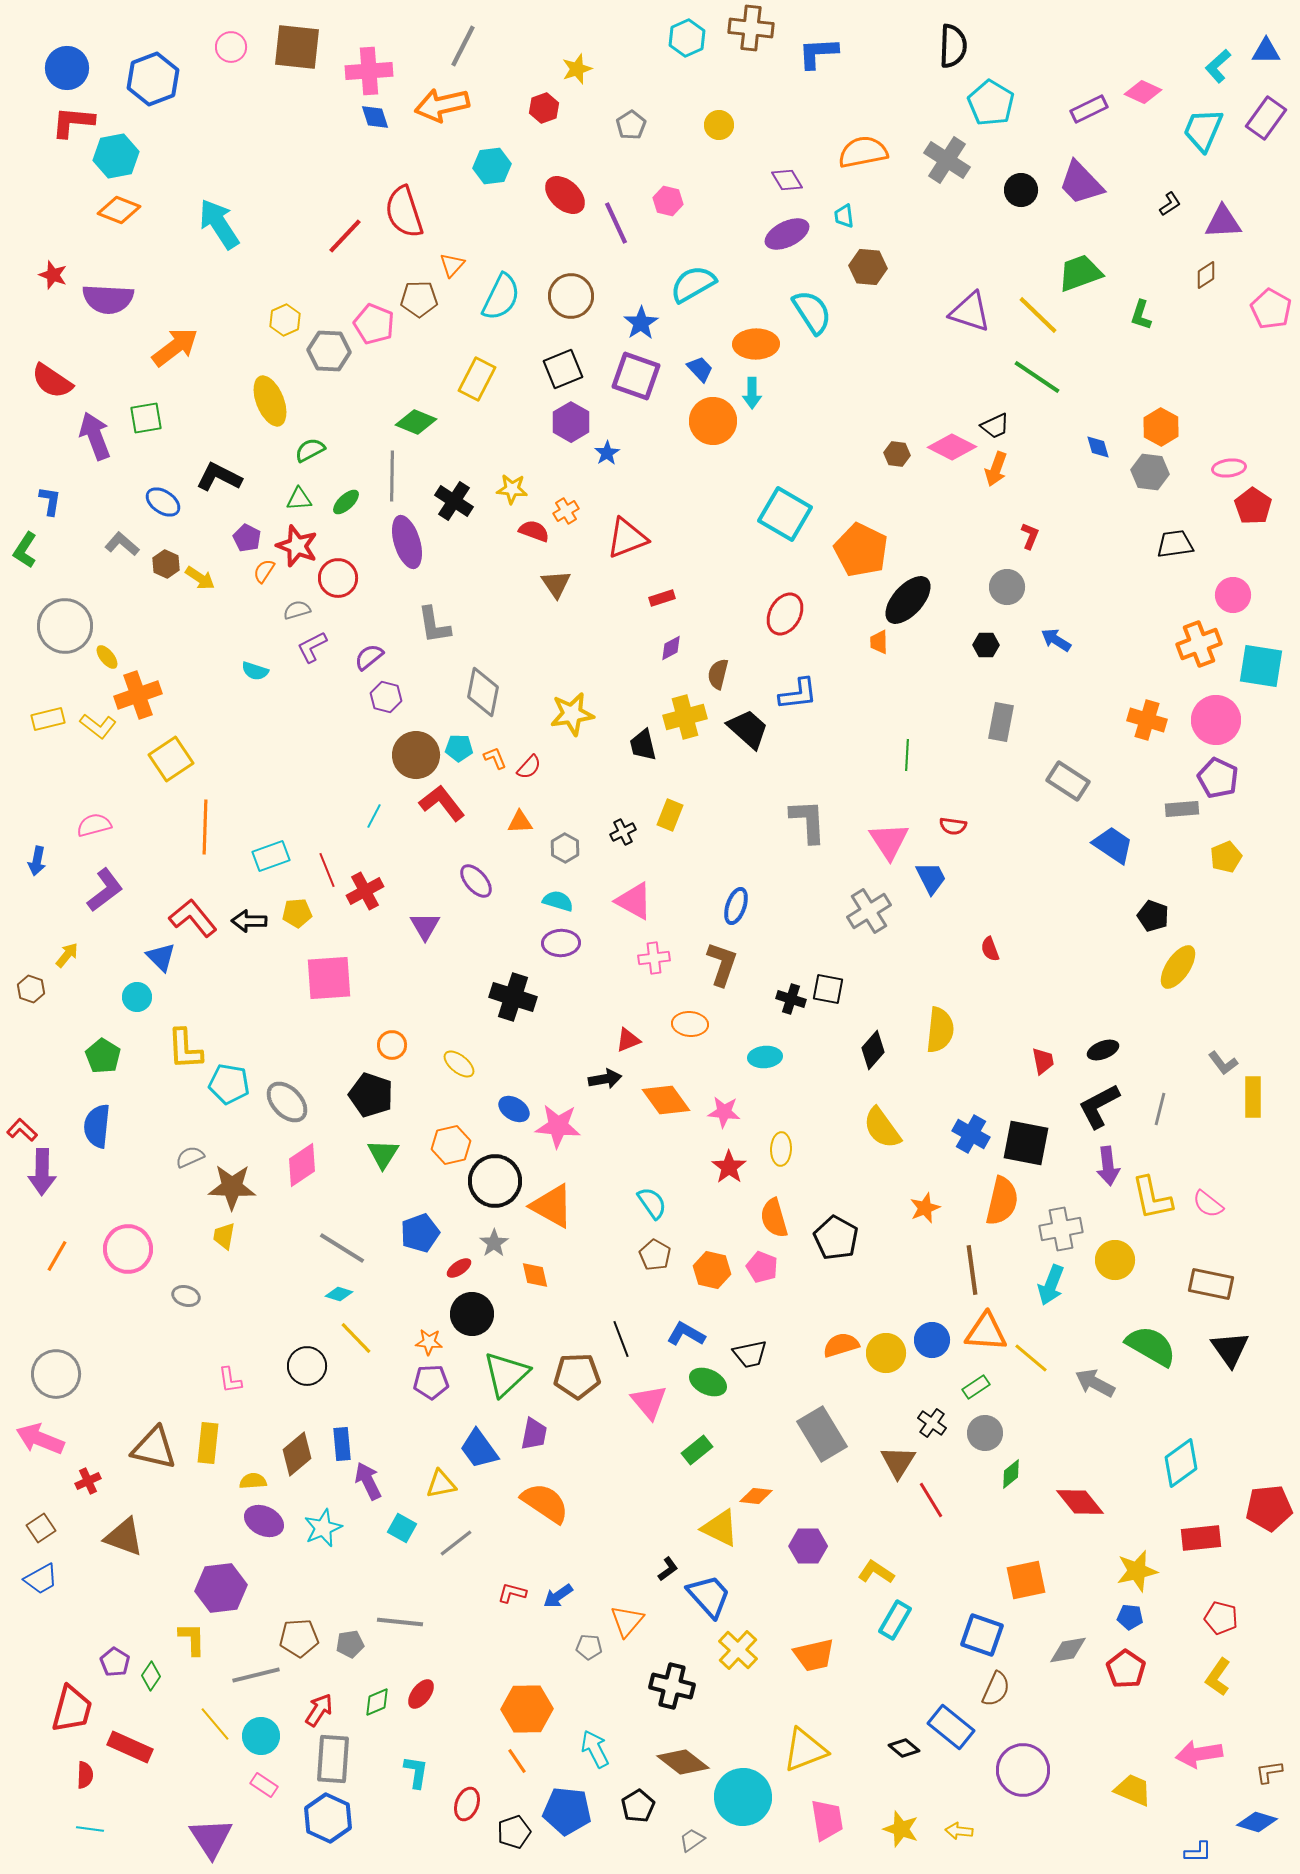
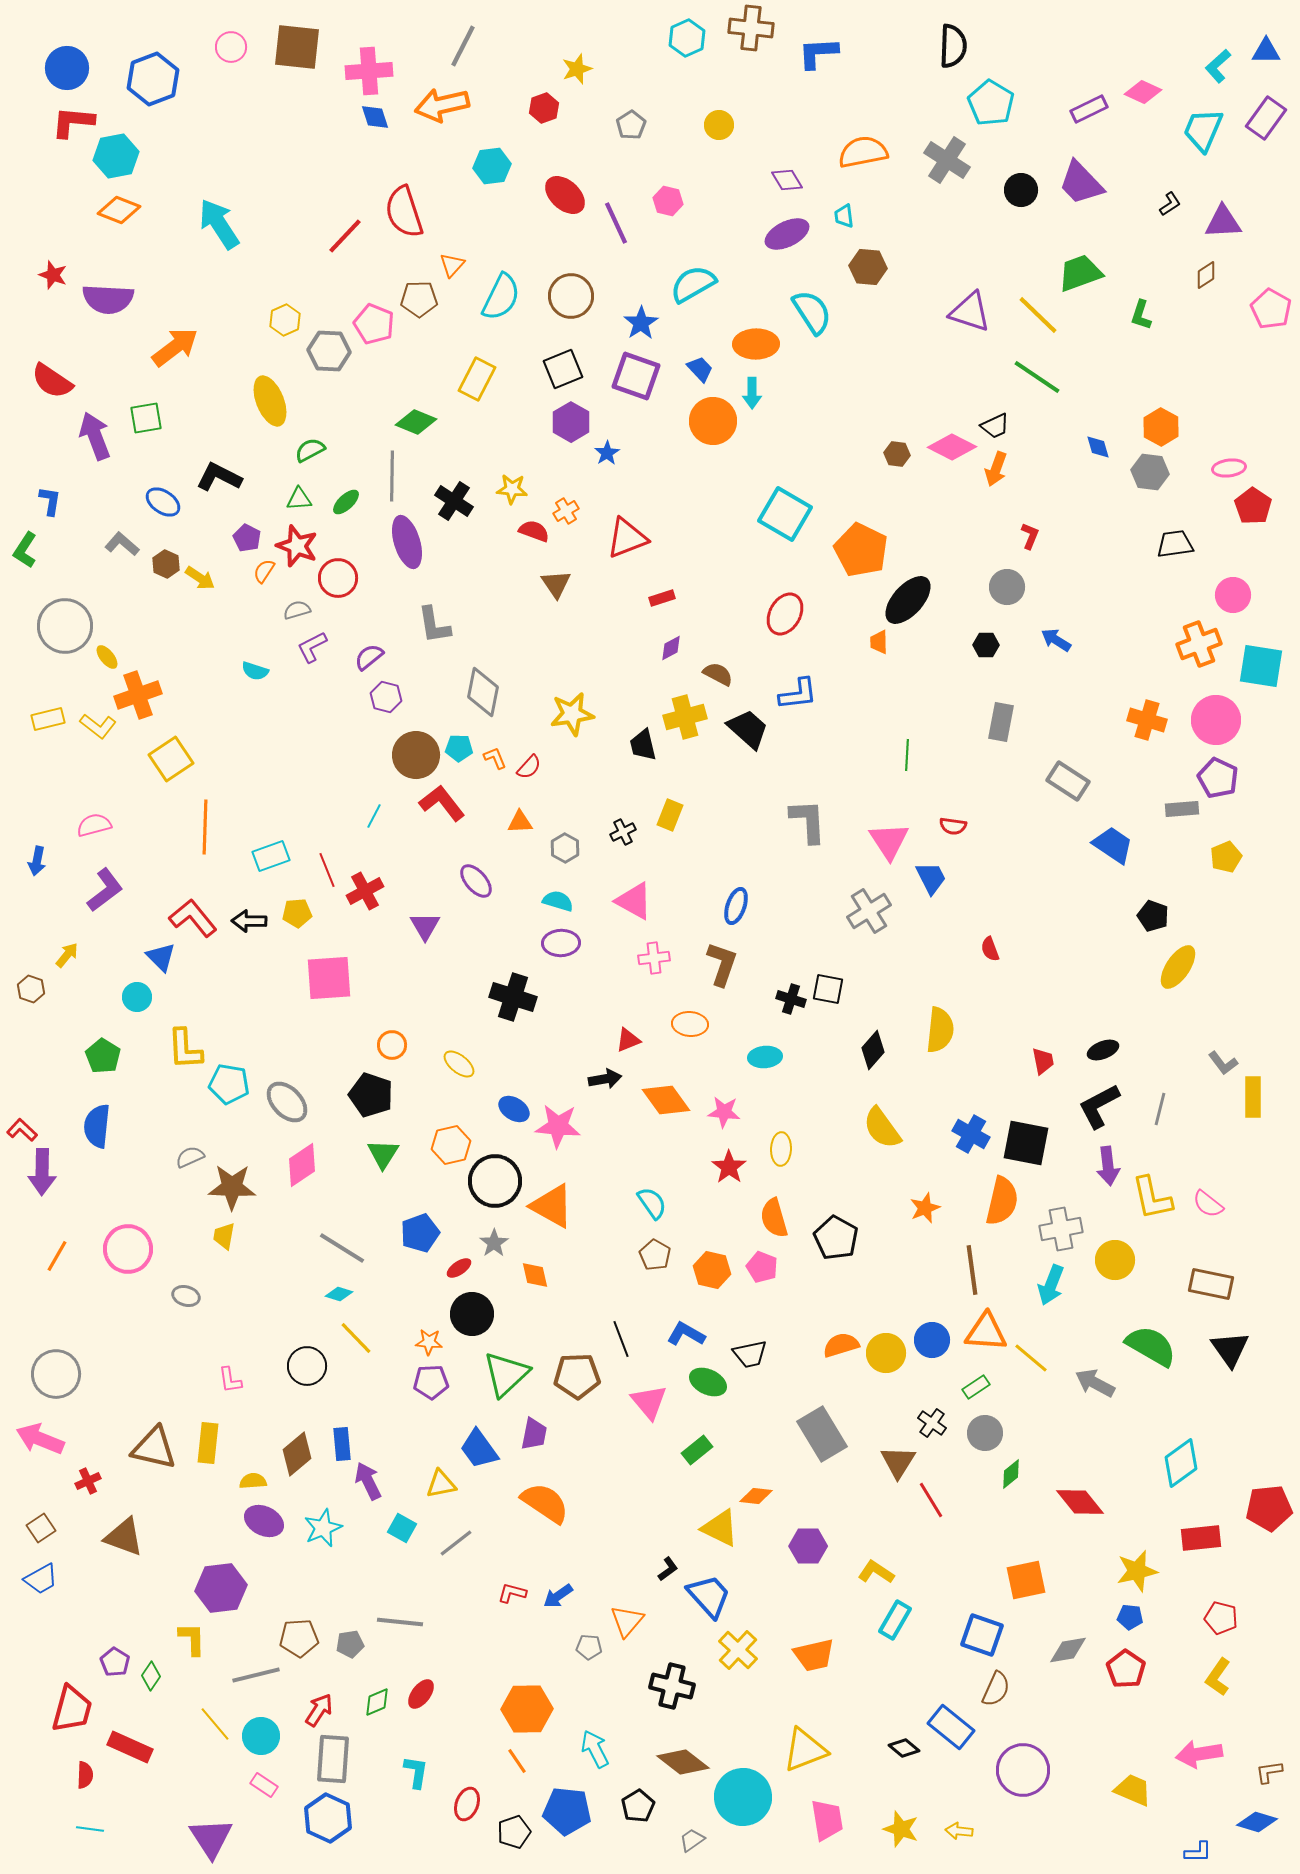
brown semicircle at (718, 674): rotated 104 degrees clockwise
